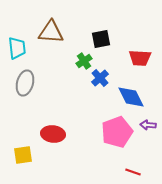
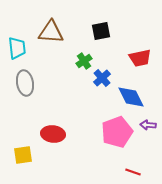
black square: moved 8 px up
red trapezoid: rotated 15 degrees counterclockwise
blue cross: moved 2 px right
gray ellipse: rotated 25 degrees counterclockwise
